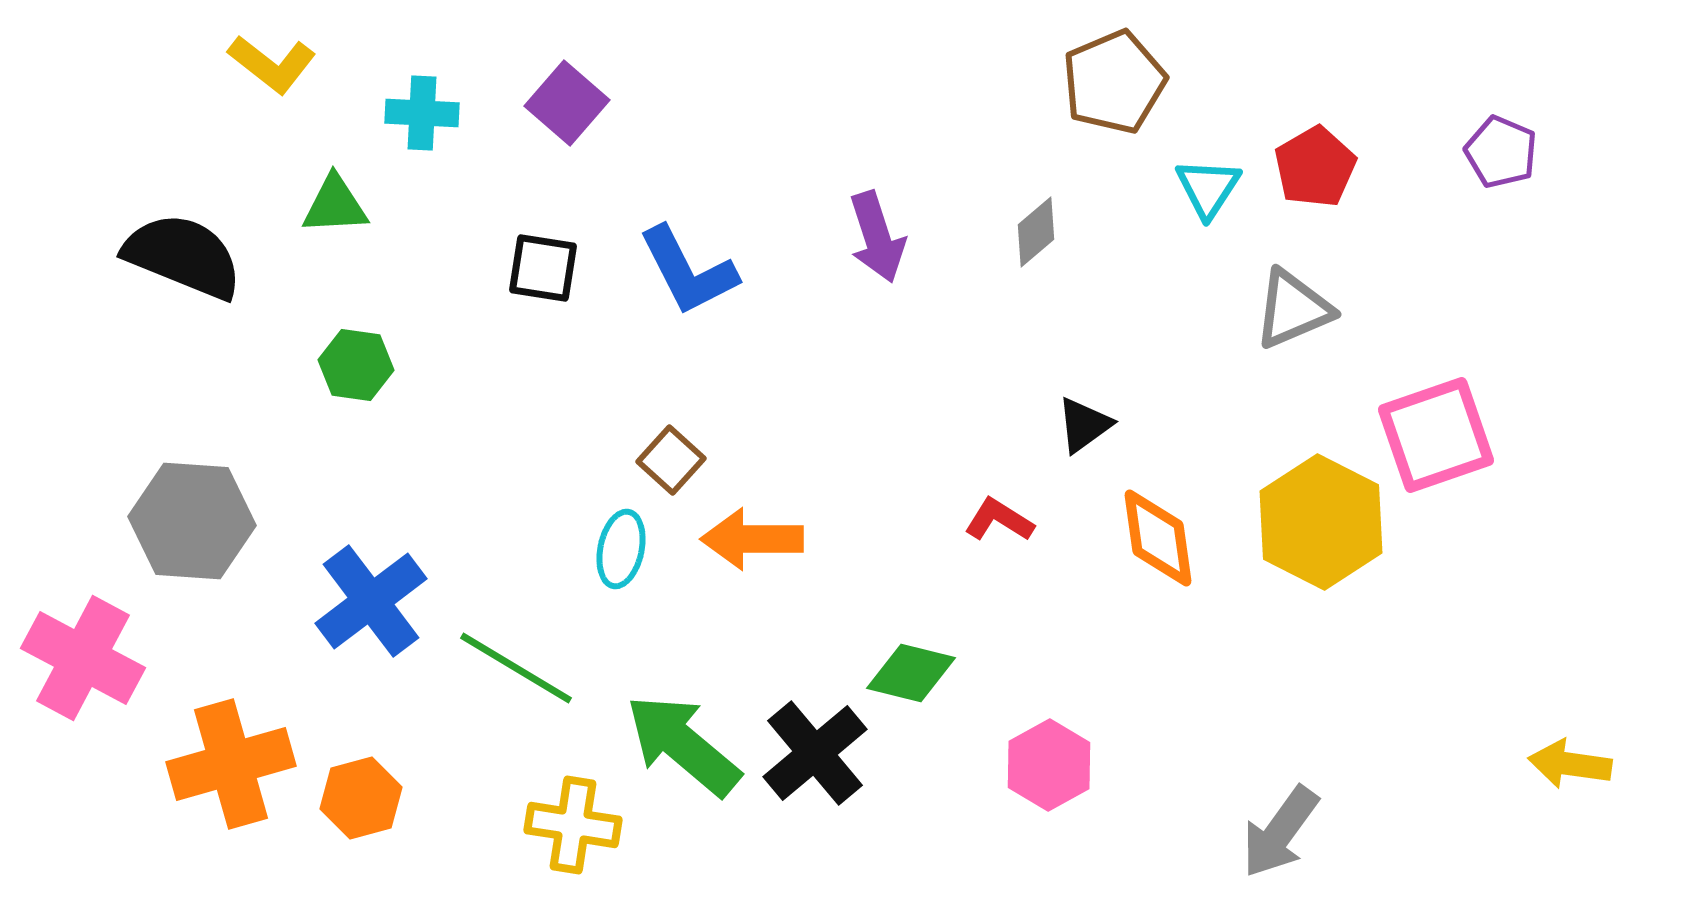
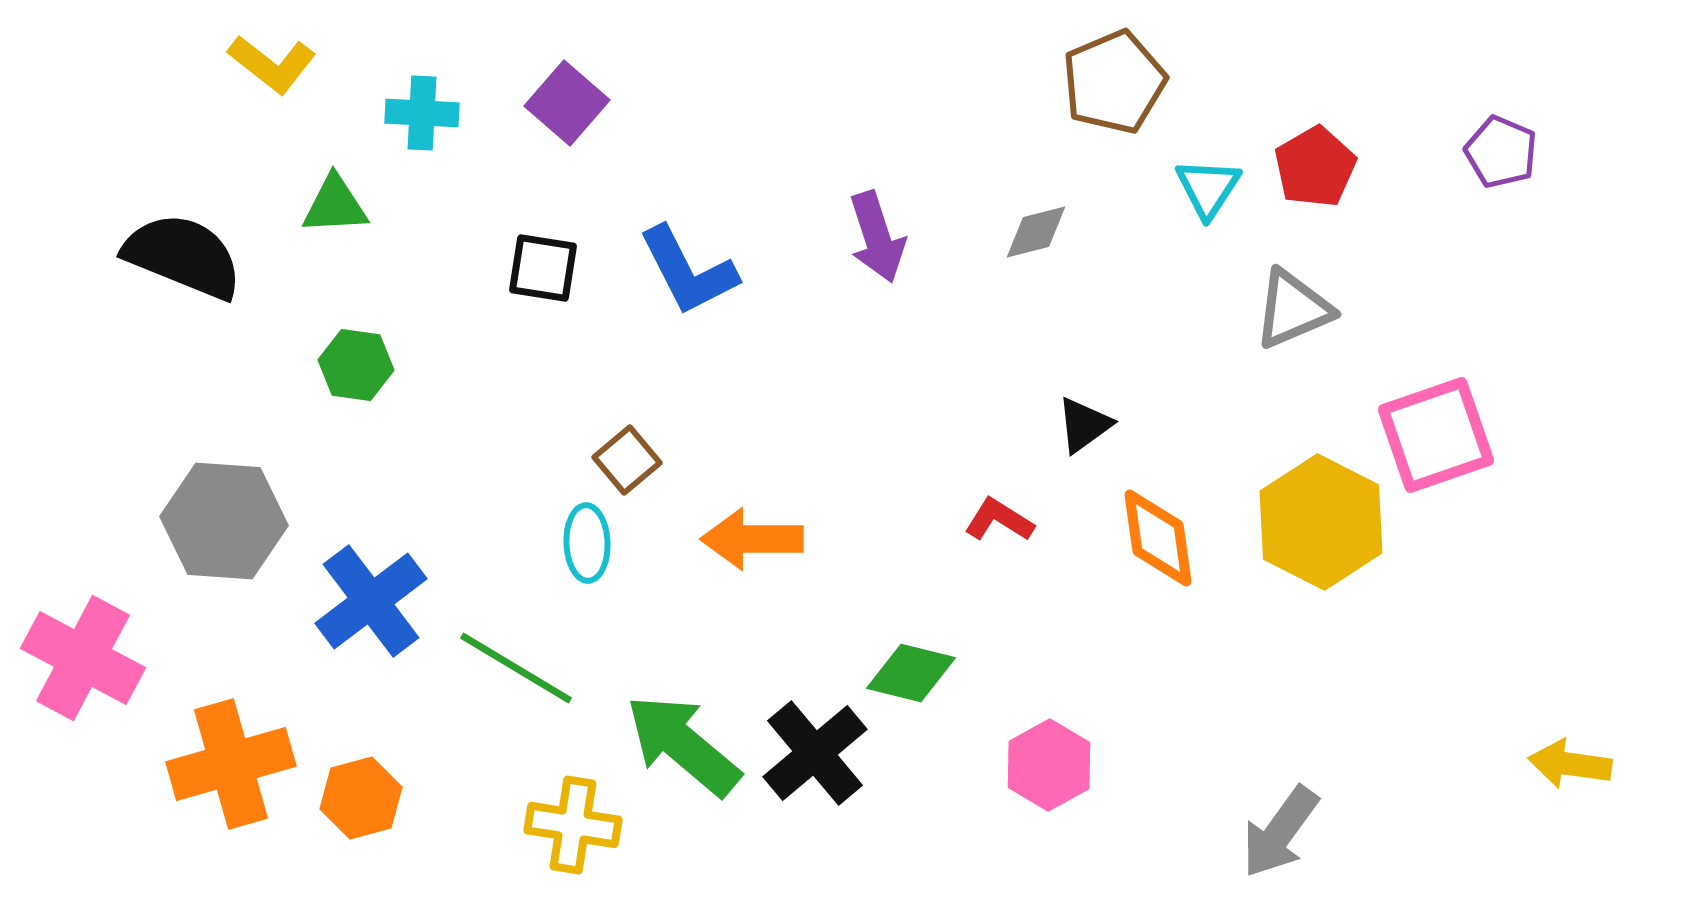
gray diamond: rotated 26 degrees clockwise
brown square: moved 44 px left; rotated 8 degrees clockwise
gray hexagon: moved 32 px right
cyan ellipse: moved 34 px left, 6 px up; rotated 14 degrees counterclockwise
